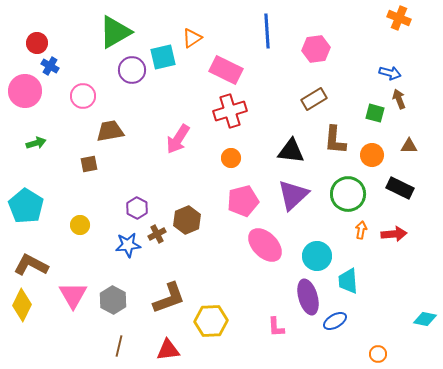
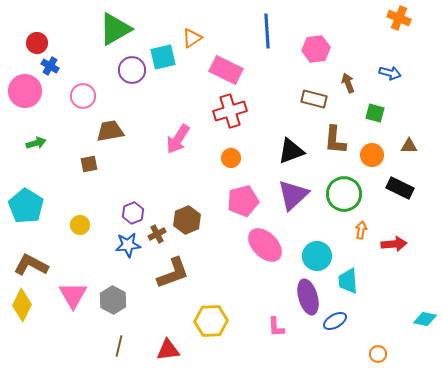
green triangle at (115, 32): moved 3 px up
brown rectangle at (314, 99): rotated 45 degrees clockwise
brown arrow at (399, 99): moved 51 px left, 16 px up
black triangle at (291, 151): rotated 28 degrees counterclockwise
green circle at (348, 194): moved 4 px left
purple hexagon at (137, 208): moved 4 px left, 5 px down; rotated 10 degrees clockwise
red arrow at (394, 234): moved 10 px down
brown L-shape at (169, 298): moved 4 px right, 25 px up
